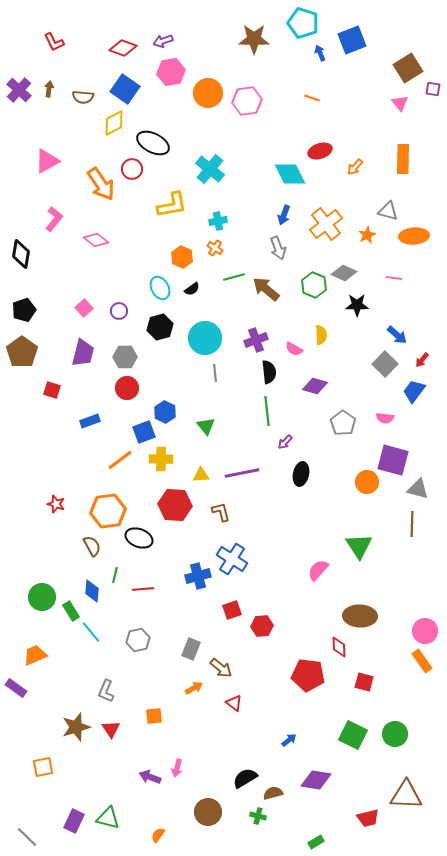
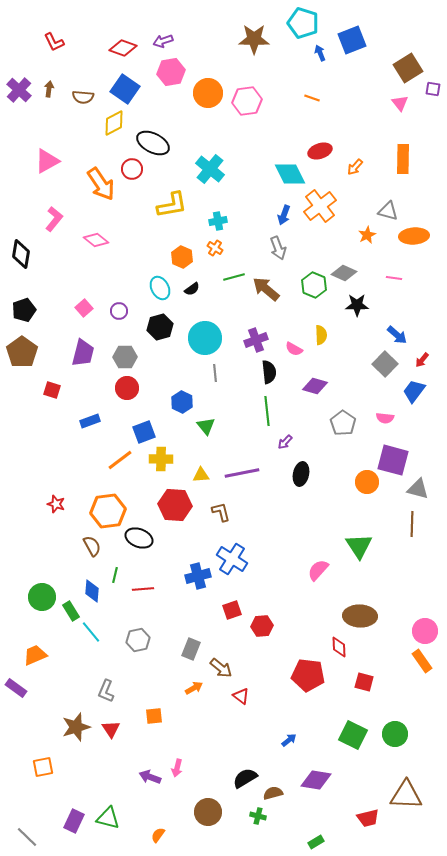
orange cross at (326, 224): moved 6 px left, 18 px up
blue hexagon at (165, 412): moved 17 px right, 10 px up
red triangle at (234, 703): moved 7 px right, 7 px up
